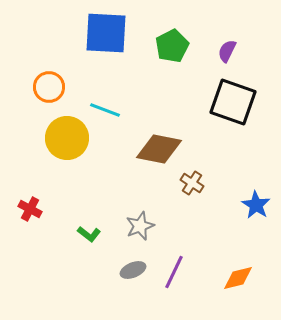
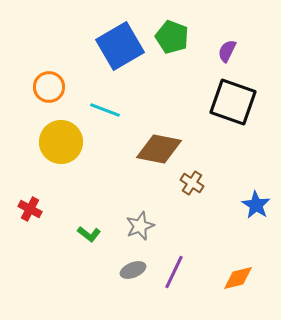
blue square: moved 14 px right, 13 px down; rotated 33 degrees counterclockwise
green pentagon: moved 9 px up; rotated 24 degrees counterclockwise
yellow circle: moved 6 px left, 4 px down
